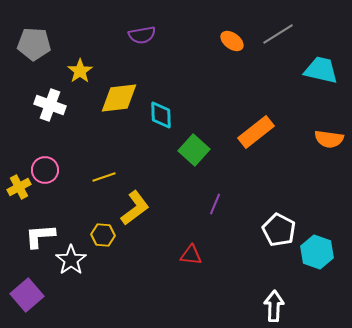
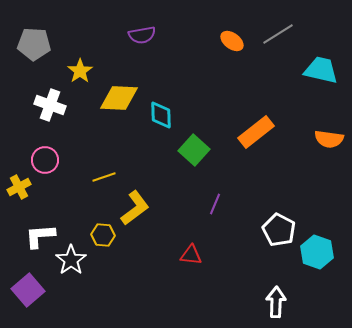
yellow diamond: rotated 9 degrees clockwise
pink circle: moved 10 px up
purple square: moved 1 px right, 5 px up
white arrow: moved 2 px right, 4 px up
